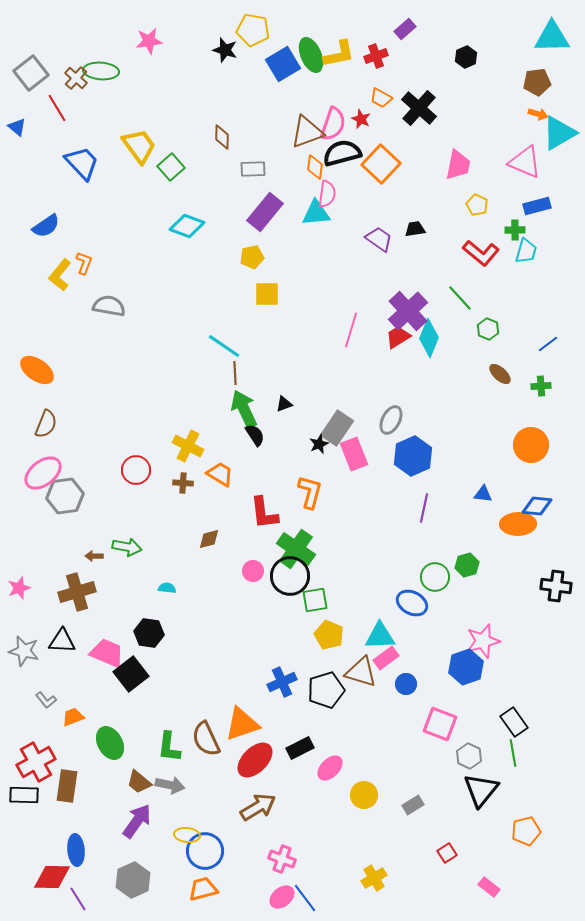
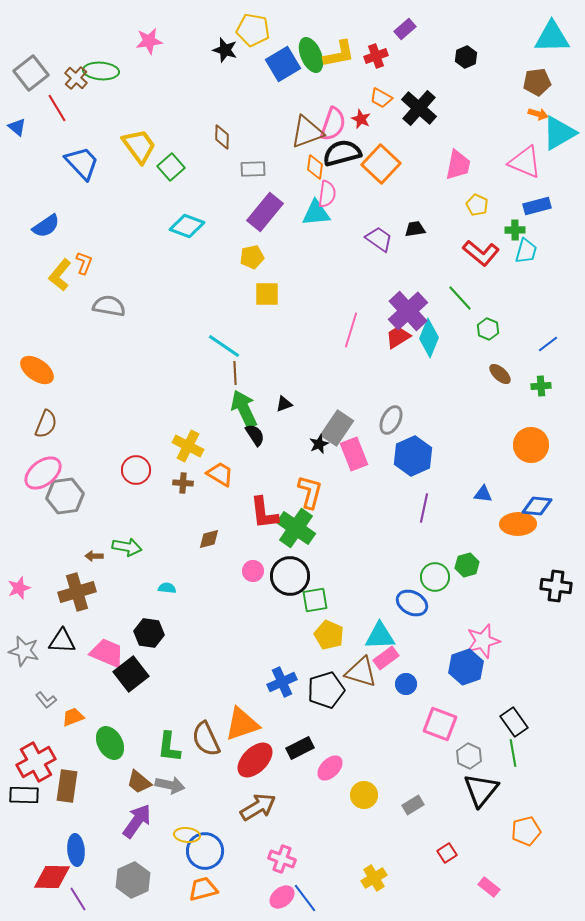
green cross at (296, 549): moved 21 px up
